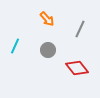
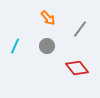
orange arrow: moved 1 px right, 1 px up
gray line: rotated 12 degrees clockwise
gray circle: moved 1 px left, 4 px up
